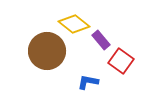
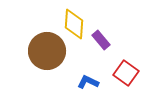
yellow diamond: rotated 56 degrees clockwise
red square: moved 5 px right, 12 px down
blue L-shape: rotated 15 degrees clockwise
